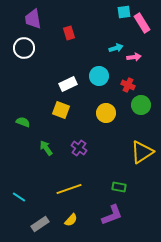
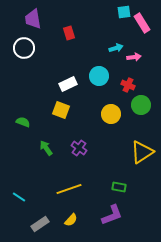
yellow circle: moved 5 px right, 1 px down
